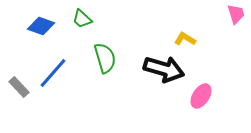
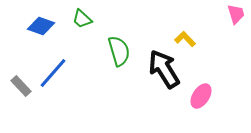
yellow L-shape: rotated 15 degrees clockwise
green semicircle: moved 14 px right, 7 px up
black arrow: rotated 138 degrees counterclockwise
gray rectangle: moved 2 px right, 1 px up
